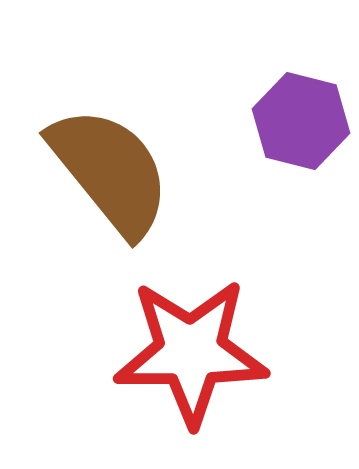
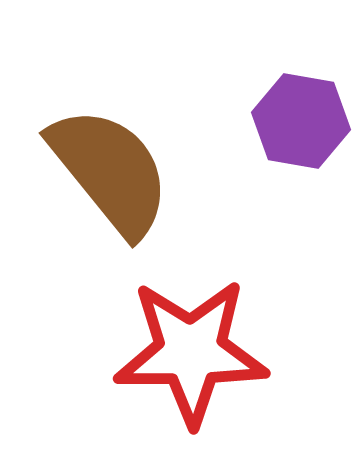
purple hexagon: rotated 4 degrees counterclockwise
